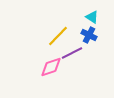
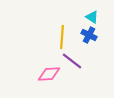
yellow line: moved 4 px right, 1 px down; rotated 40 degrees counterclockwise
purple line: moved 8 px down; rotated 65 degrees clockwise
pink diamond: moved 2 px left, 7 px down; rotated 15 degrees clockwise
